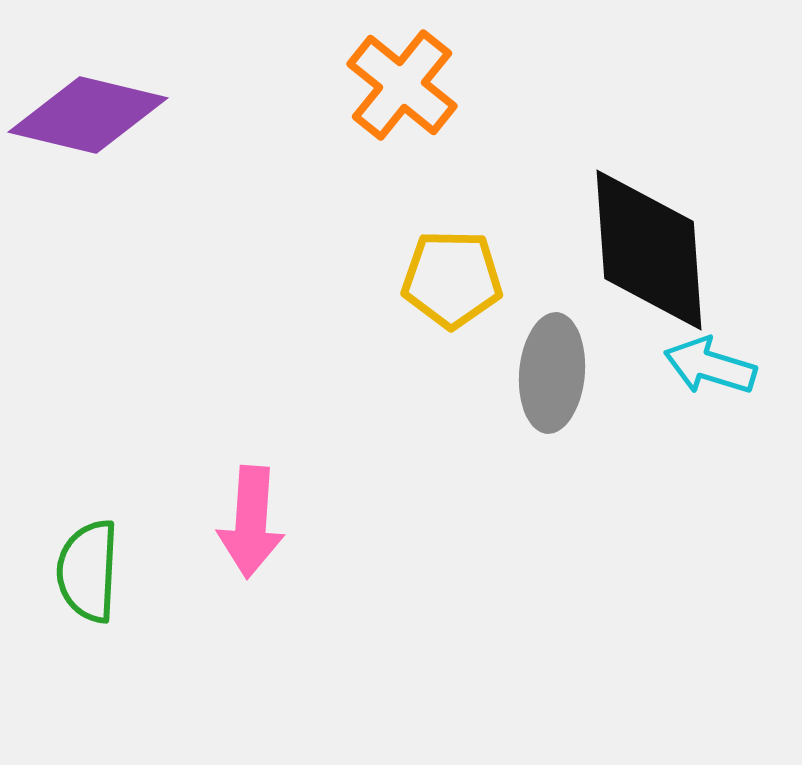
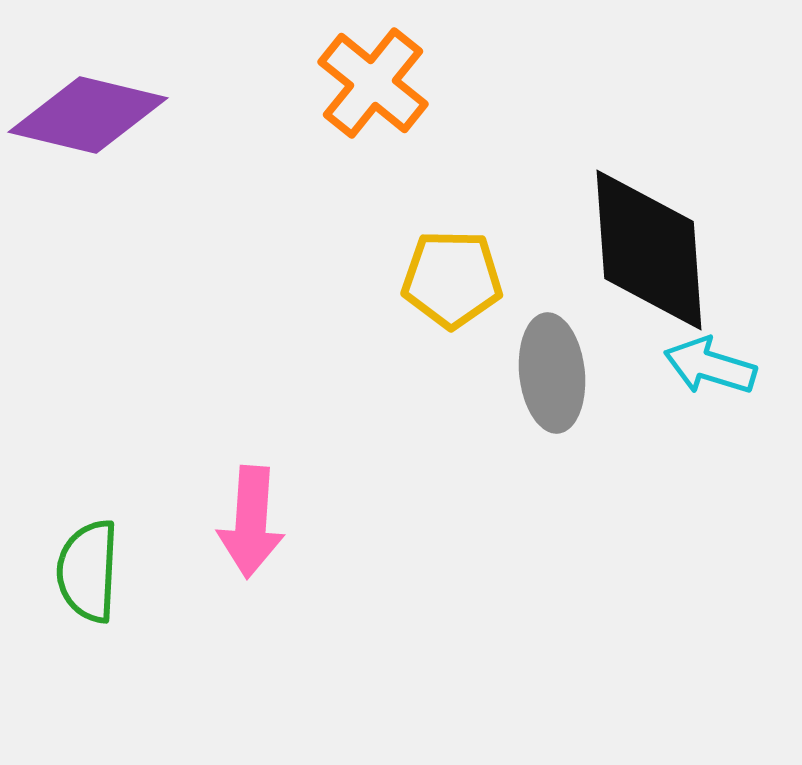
orange cross: moved 29 px left, 2 px up
gray ellipse: rotated 11 degrees counterclockwise
